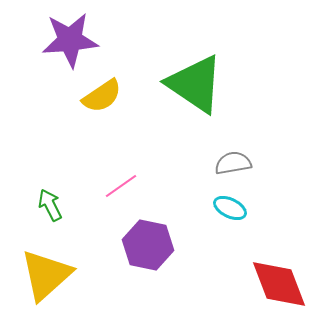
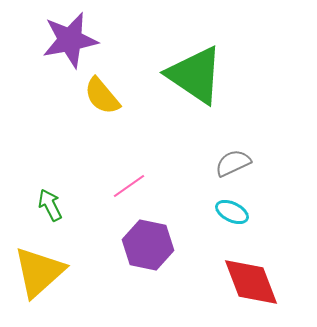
purple star: rotated 6 degrees counterclockwise
green triangle: moved 9 px up
yellow semicircle: rotated 84 degrees clockwise
gray semicircle: rotated 15 degrees counterclockwise
pink line: moved 8 px right
cyan ellipse: moved 2 px right, 4 px down
yellow triangle: moved 7 px left, 3 px up
red diamond: moved 28 px left, 2 px up
